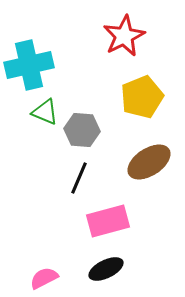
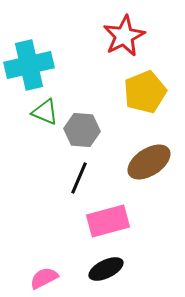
yellow pentagon: moved 3 px right, 5 px up
